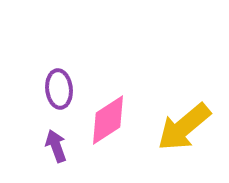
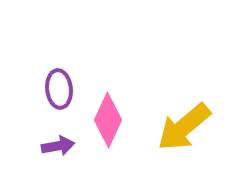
pink diamond: rotated 32 degrees counterclockwise
purple arrow: moved 2 px right; rotated 100 degrees clockwise
